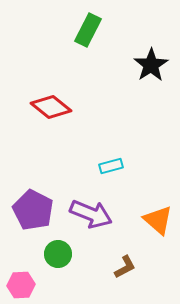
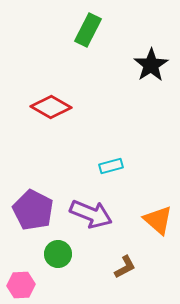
red diamond: rotated 9 degrees counterclockwise
